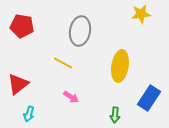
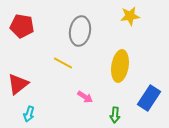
yellow star: moved 11 px left, 2 px down
pink arrow: moved 14 px right
